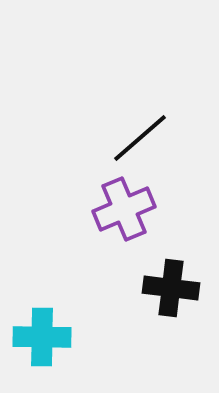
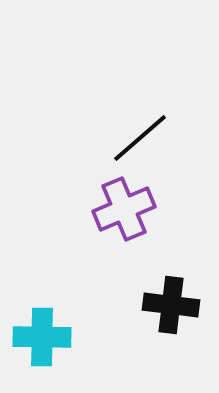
black cross: moved 17 px down
